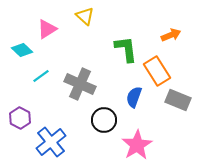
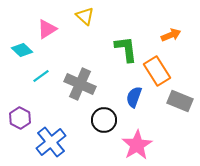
gray rectangle: moved 2 px right, 1 px down
